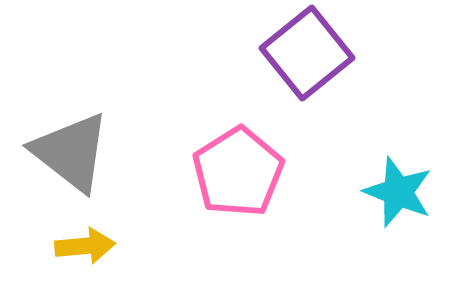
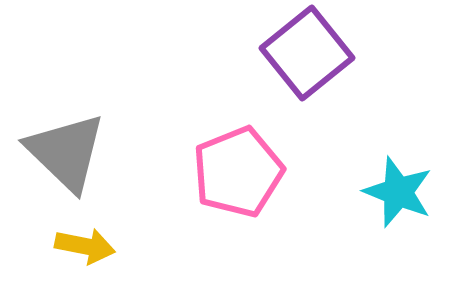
gray triangle: moved 5 px left; rotated 6 degrees clockwise
pink pentagon: rotated 10 degrees clockwise
yellow arrow: rotated 16 degrees clockwise
